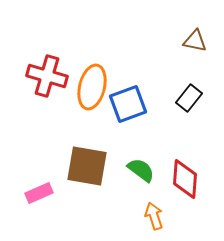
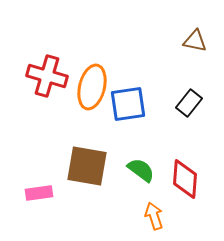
black rectangle: moved 5 px down
blue square: rotated 12 degrees clockwise
pink rectangle: rotated 16 degrees clockwise
